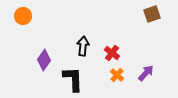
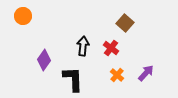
brown square: moved 27 px left, 9 px down; rotated 30 degrees counterclockwise
red cross: moved 1 px left, 5 px up
